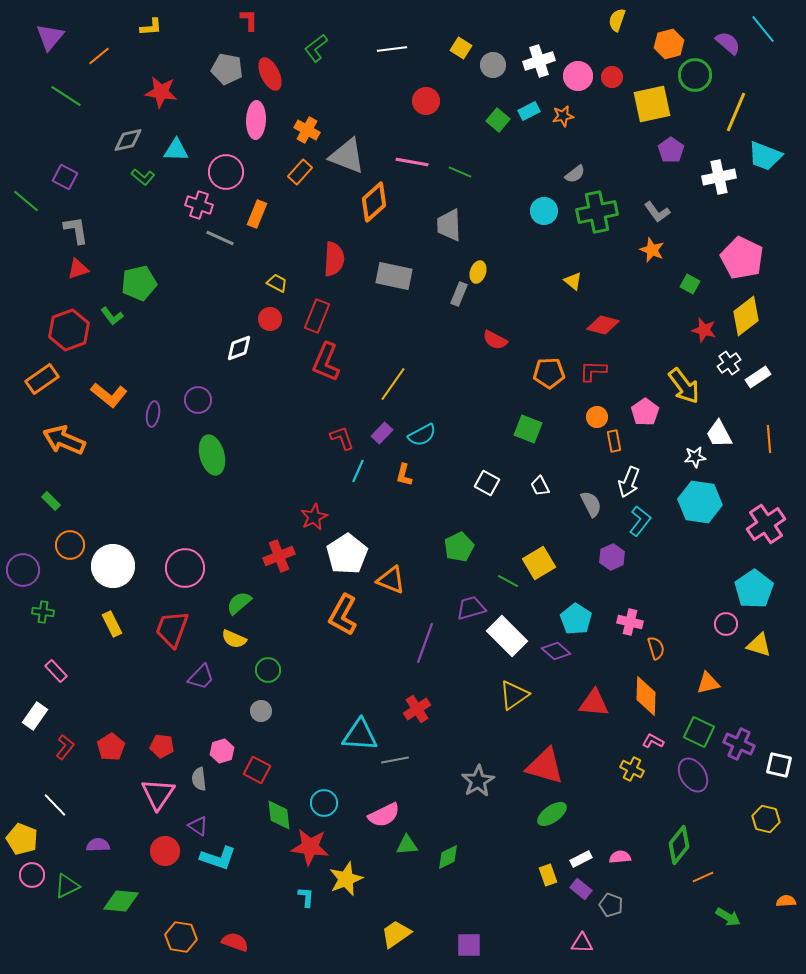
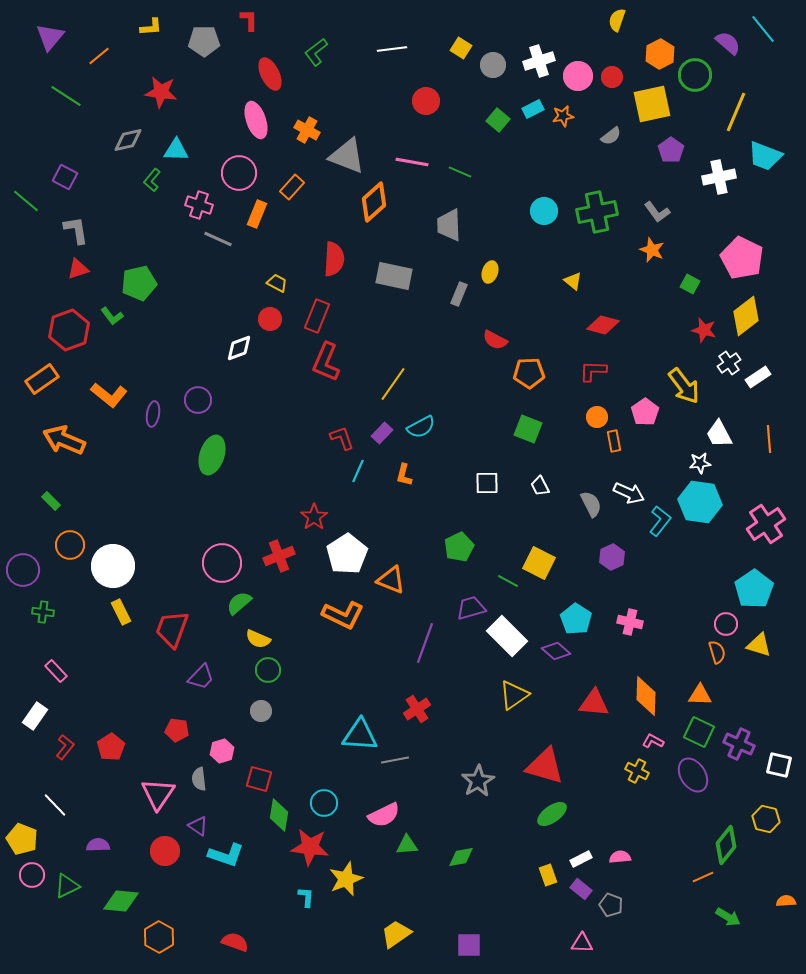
orange hexagon at (669, 44): moved 9 px left, 10 px down; rotated 12 degrees counterclockwise
green L-shape at (316, 48): moved 4 px down
gray pentagon at (227, 69): moved 23 px left, 28 px up; rotated 12 degrees counterclockwise
cyan rectangle at (529, 111): moved 4 px right, 2 px up
pink ellipse at (256, 120): rotated 21 degrees counterclockwise
pink circle at (226, 172): moved 13 px right, 1 px down
orange rectangle at (300, 172): moved 8 px left, 15 px down
gray semicircle at (575, 174): moved 36 px right, 38 px up
green L-shape at (143, 177): moved 9 px right, 3 px down; rotated 90 degrees clockwise
gray line at (220, 238): moved 2 px left, 1 px down
yellow ellipse at (478, 272): moved 12 px right
orange pentagon at (549, 373): moved 20 px left
cyan semicircle at (422, 435): moved 1 px left, 8 px up
green ellipse at (212, 455): rotated 33 degrees clockwise
white star at (695, 457): moved 5 px right, 6 px down
white arrow at (629, 482): moved 11 px down; rotated 88 degrees counterclockwise
white square at (487, 483): rotated 30 degrees counterclockwise
red star at (314, 517): rotated 8 degrees counterclockwise
cyan L-shape at (640, 521): moved 20 px right
yellow square at (539, 563): rotated 32 degrees counterclockwise
pink circle at (185, 568): moved 37 px right, 5 px up
orange L-shape at (343, 615): rotated 93 degrees counterclockwise
yellow rectangle at (112, 624): moved 9 px right, 12 px up
yellow semicircle at (234, 639): moved 24 px right
orange semicircle at (656, 648): moved 61 px right, 4 px down
orange triangle at (708, 683): moved 8 px left, 12 px down; rotated 15 degrees clockwise
red pentagon at (162, 746): moved 15 px right, 16 px up
yellow cross at (632, 769): moved 5 px right, 2 px down
red square at (257, 770): moved 2 px right, 9 px down; rotated 12 degrees counterclockwise
green diamond at (279, 815): rotated 16 degrees clockwise
green diamond at (679, 845): moved 47 px right
green diamond at (448, 857): moved 13 px right; rotated 16 degrees clockwise
cyan L-shape at (218, 858): moved 8 px right, 3 px up
orange hexagon at (181, 937): moved 22 px left; rotated 20 degrees clockwise
